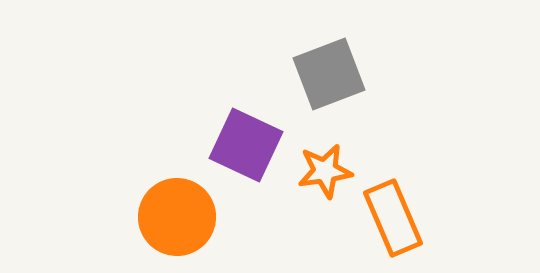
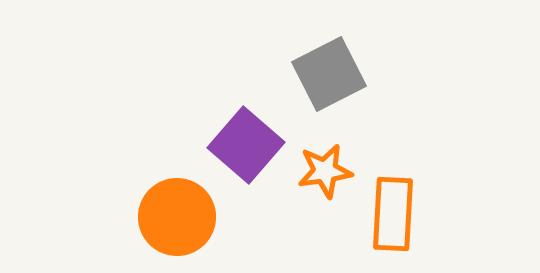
gray square: rotated 6 degrees counterclockwise
purple square: rotated 16 degrees clockwise
orange rectangle: moved 4 px up; rotated 26 degrees clockwise
